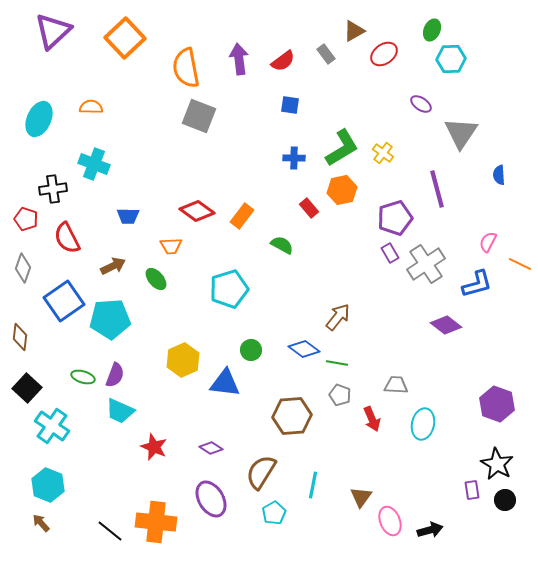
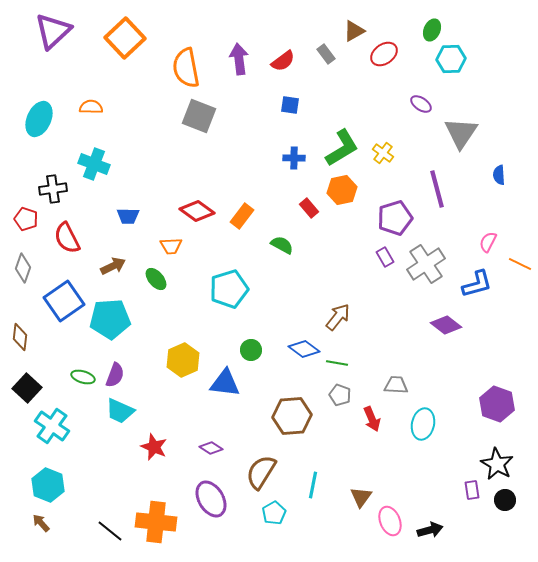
purple rectangle at (390, 253): moved 5 px left, 4 px down
